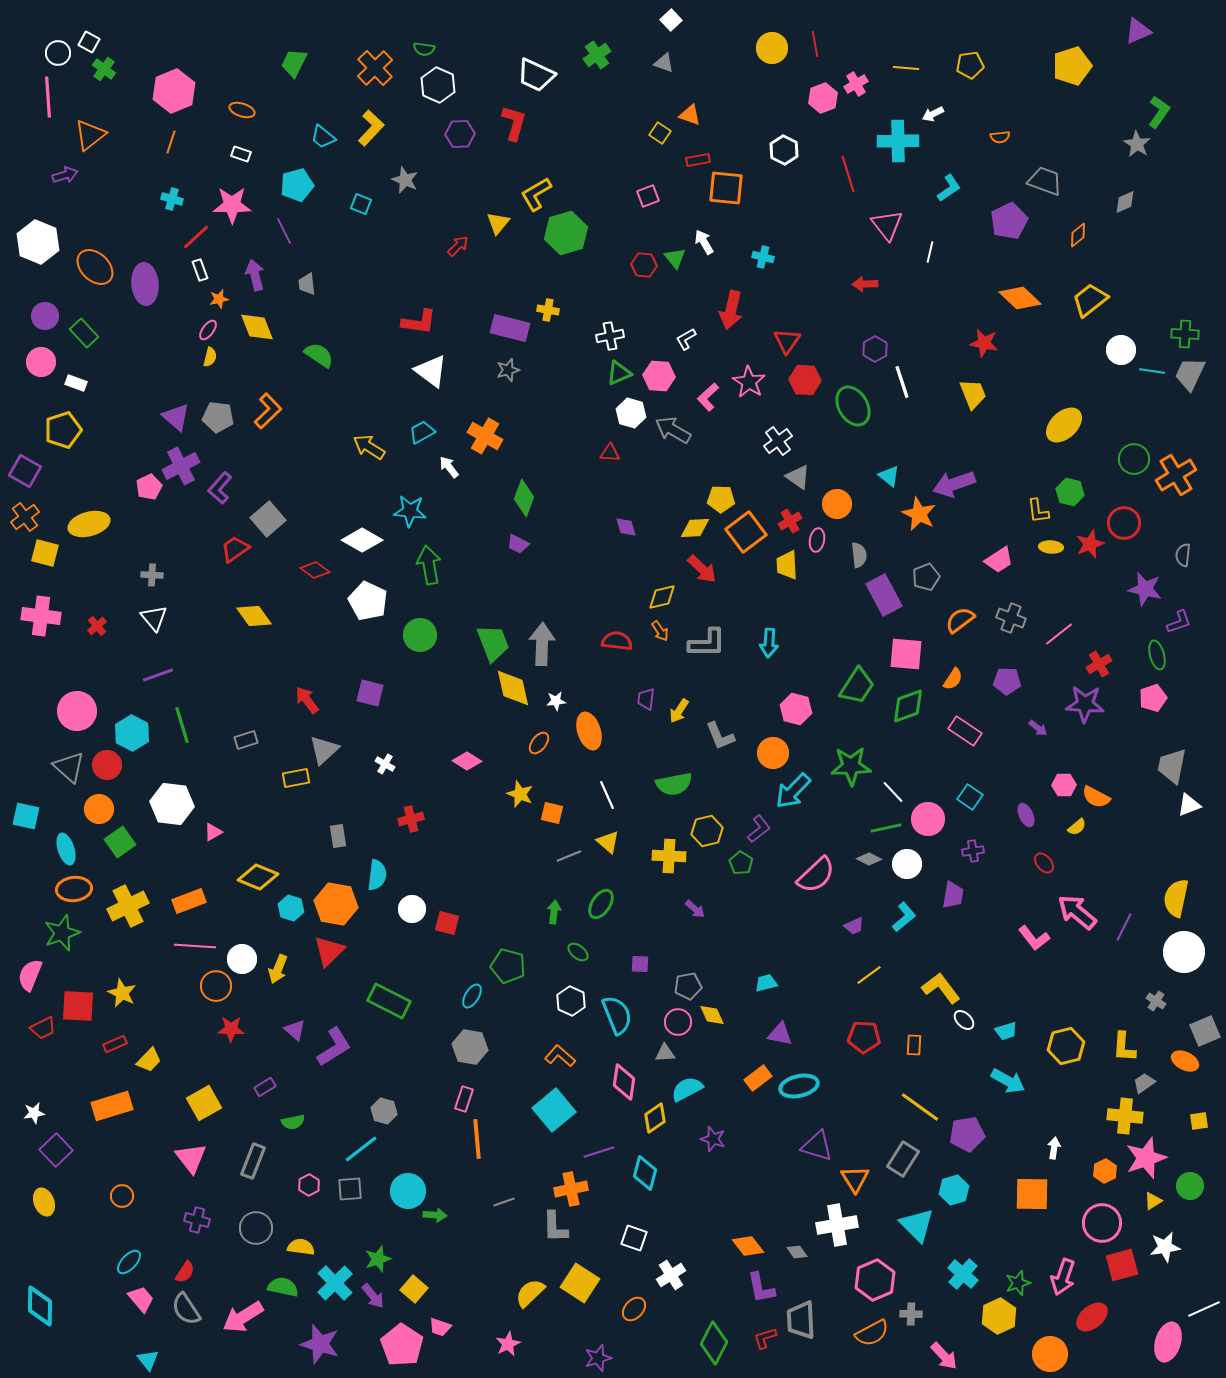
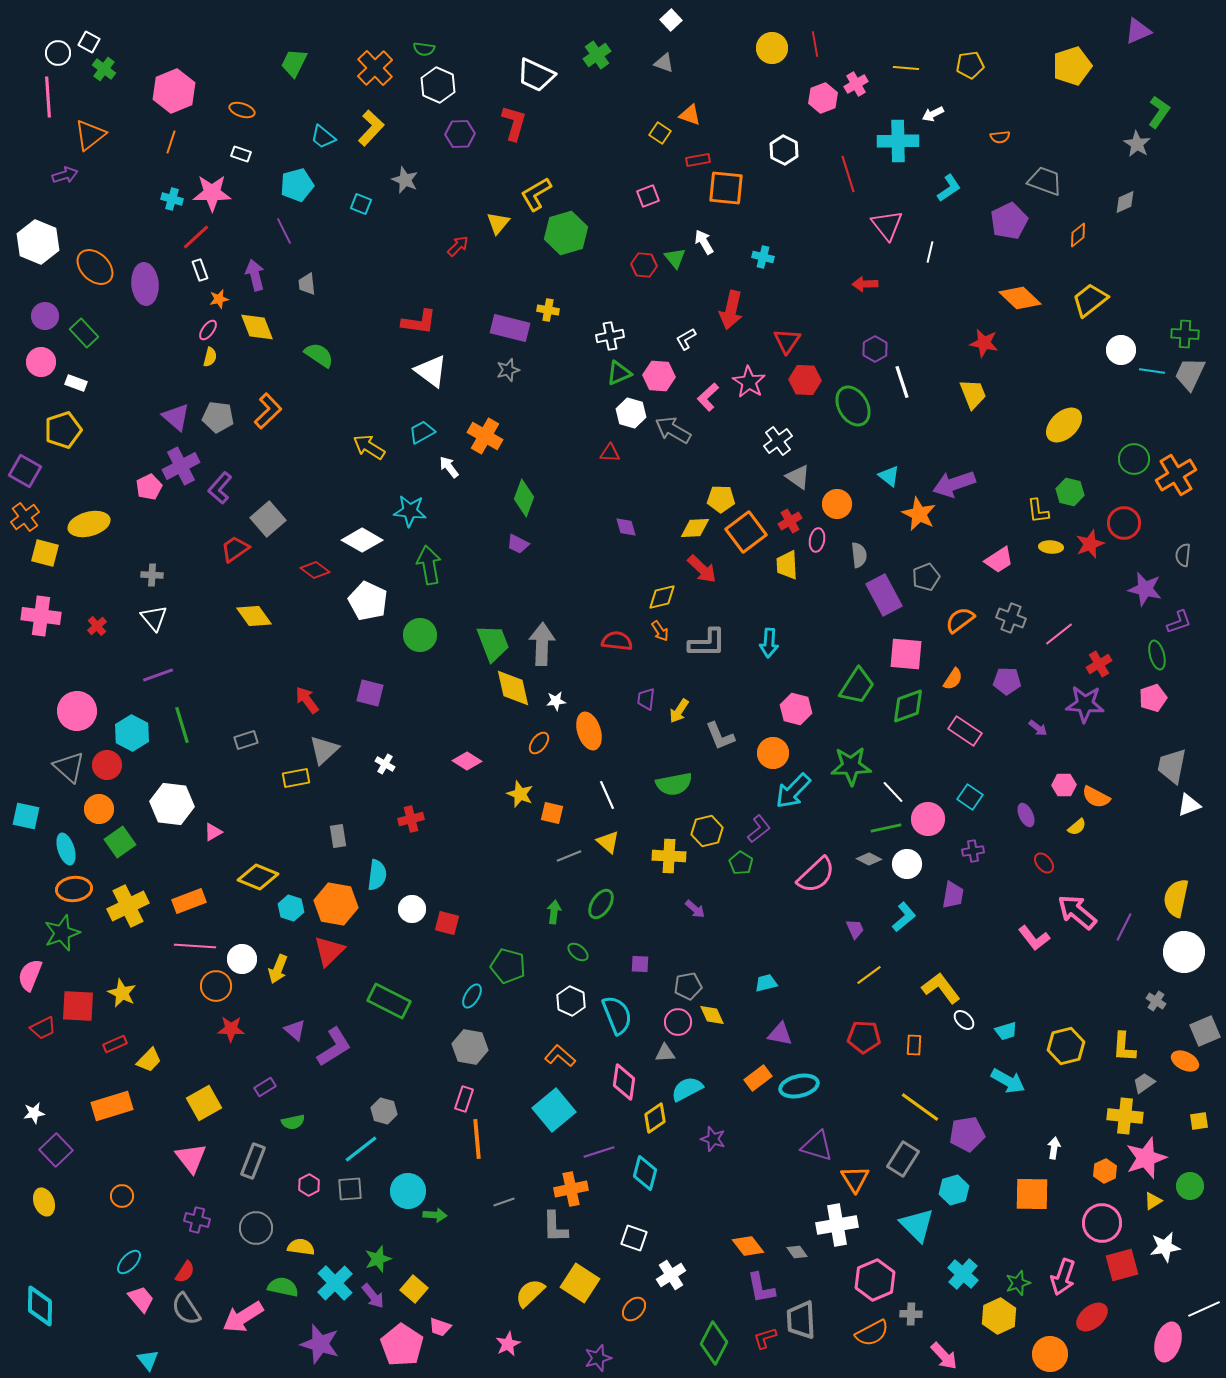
pink star at (232, 205): moved 20 px left, 12 px up
purple trapezoid at (854, 926): moved 1 px right, 3 px down; rotated 90 degrees counterclockwise
